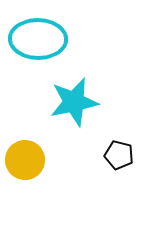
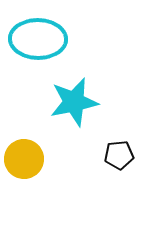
black pentagon: rotated 20 degrees counterclockwise
yellow circle: moved 1 px left, 1 px up
